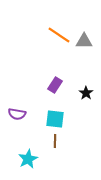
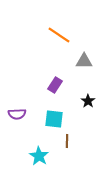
gray triangle: moved 20 px down
black star: moved 2 px right, 8 px down
purple semicircle: rotated 12 degrees counterclockwise
cyan square: moved 1 px left
brown line: moved 12 px right
cyan star: moved 11 px right, 3 px up; rotated 12 degrees counterclockwise
